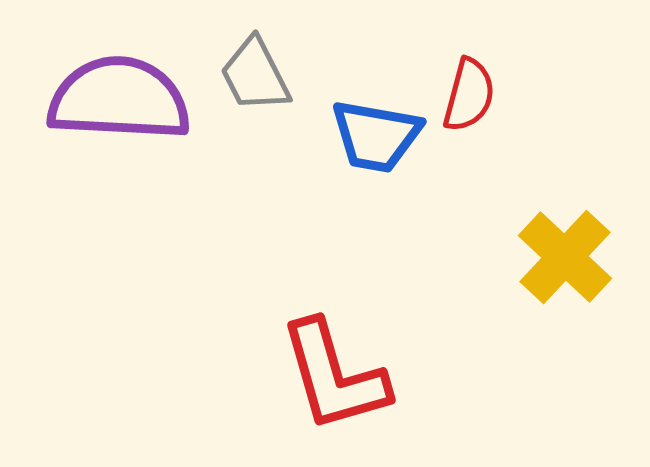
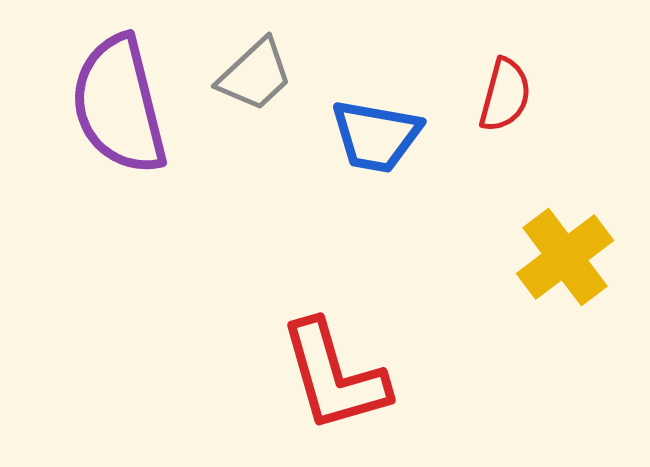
gray trapezoid: rotated 106 degrees counterclockwise
red semicircle: moved 36 px right
purple semicircle: moved 6 px down; rotated 107 degrees counterclockwise
yellow cross: rotated 10 degrees clockwise
